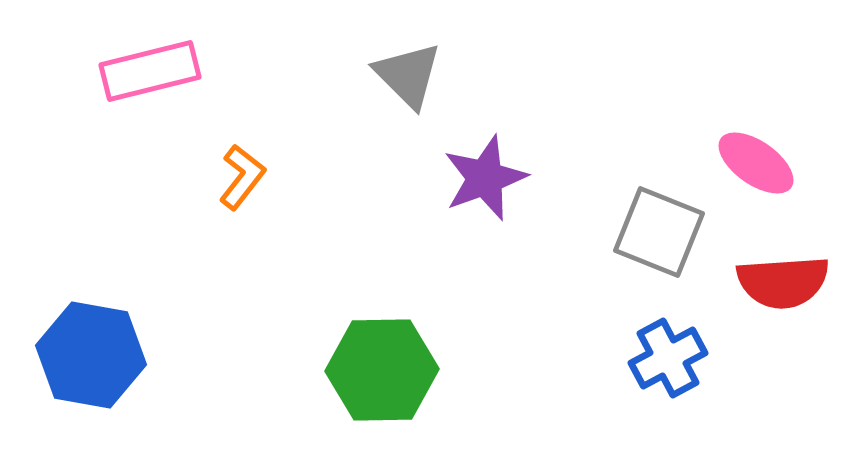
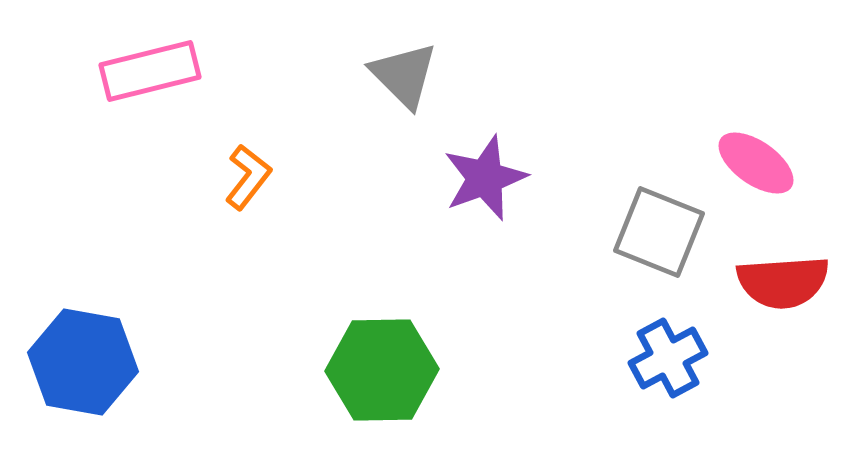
gray triangle: moved 4 px left
orange L-shape: moved 6 px right
blue hexagon: moved 8 px left, 7 px down
